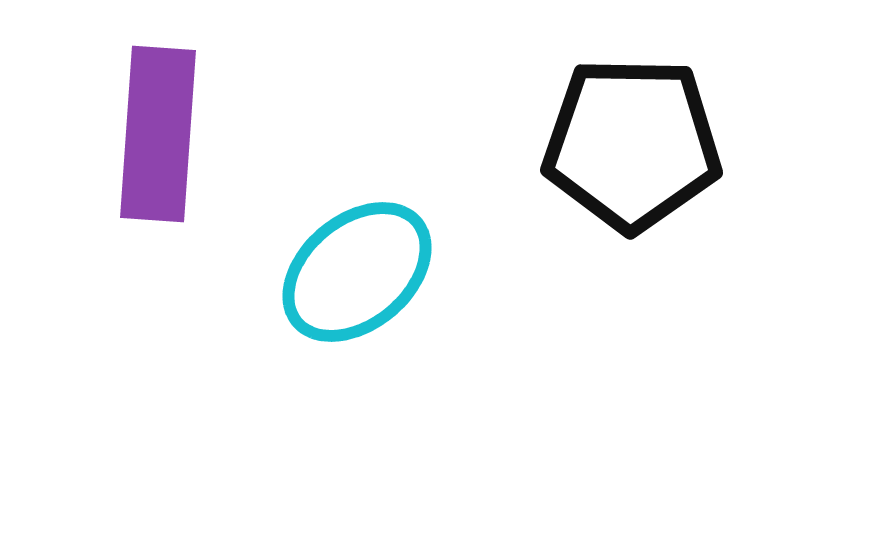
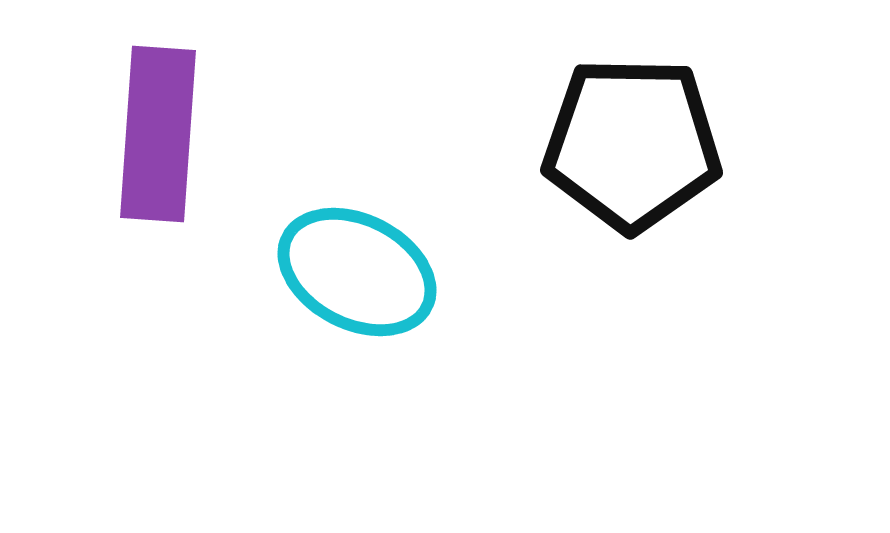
cyan ellipse: rotated 67 degrees clockwise
